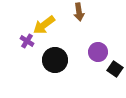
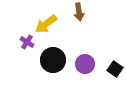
yellow arrow: moved 2 px right, 1 px up
purple cross: moved 1 px down
purple circle: moved 13 px left, 12 px down
black circle: moved 2 px left
